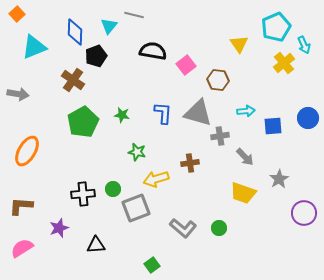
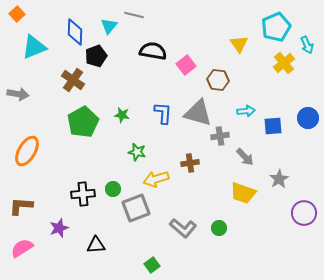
cyan arrow at (304, 45): moved 3 px right
